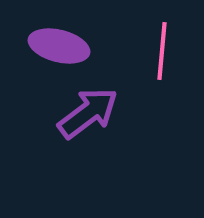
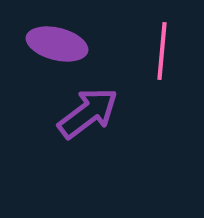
purple ellipse: moved 2 px left, 2 px up
